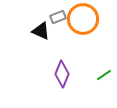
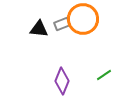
gray rectangle: moved 4 px right, 7 px down
black triangle: moved 2 px left, 2 px up; rotated 18 degrees counterclockwise
purple diamond: moved 7 px down
